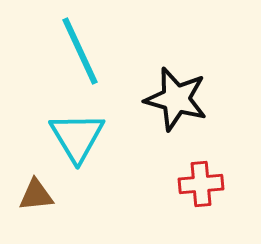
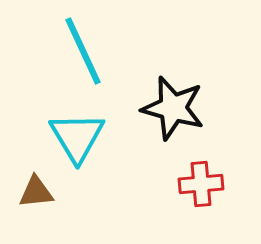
cyan line: moved 3 px right
black star: moved 3 px left, 9 px down
brown triangle: moved 3 px up
